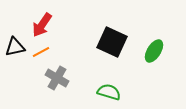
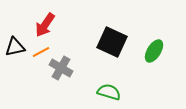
red arrow: moved 3 px right
gray cross: moved 4 px right, 10 px up
